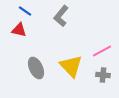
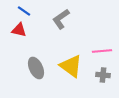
blue line: moved 1 px left
gray L-shape: moved 3 px down; rotated 15 degrees clockwise
pink line: rotated 24 degrees clockwise
yellow triangle: rotated 10 degrees counterclockwise
